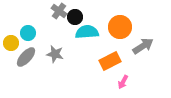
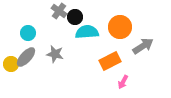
yellow circle: moved 21 px down
